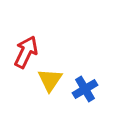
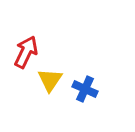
blue cross: rotated 35 degrees counterclockwise
